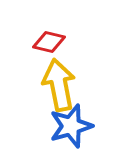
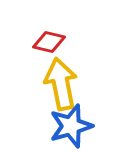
yellow arrow: moved 2 px right, 1 px up
